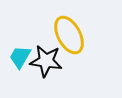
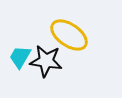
yellow ellipse: rotated 27 degrees counterclockwise
